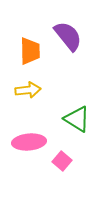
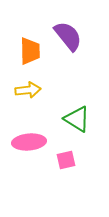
pink square: moved 4 px right, 1 px up; rotated 36 degrees clockwise
